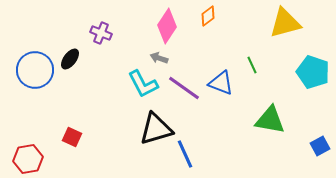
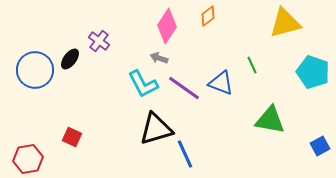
purple cross: moved 2 px left, 8 px down; rotated 15 degrees clockwise
